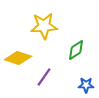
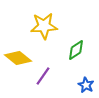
yellow diamond: rotated 20 degrees clockwise
purple line: moved 1 px left, 1 px up
blue star: rotated 28 degrees clockwise
